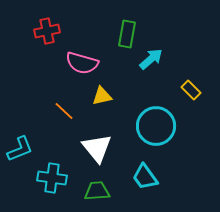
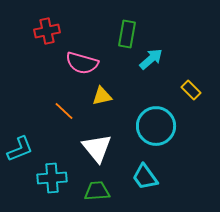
cyan cross: rotated 12 degrees counterclockwise
